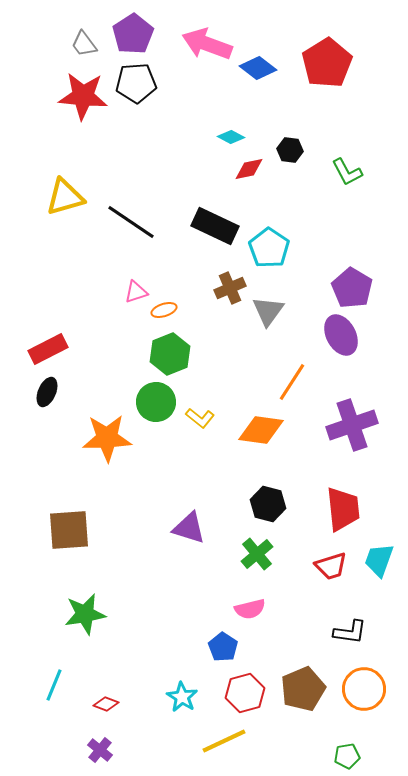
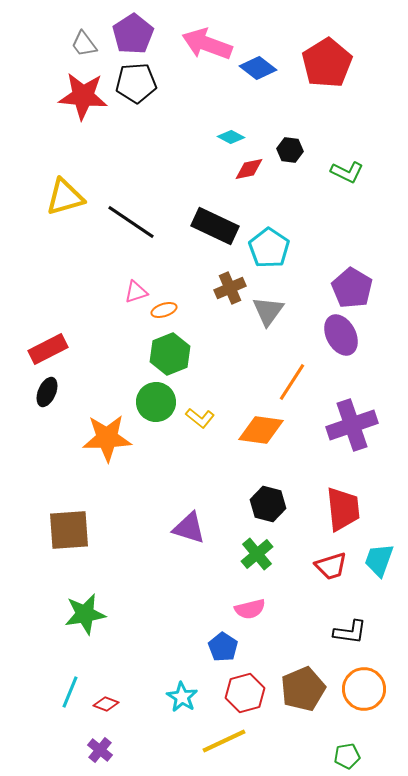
green L-shape at (347, 172): rotated 36 degrees counterclockwise
cyan line at (54, 685): moved 16 px right, 7 px down
